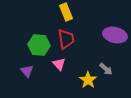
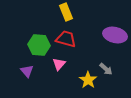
red trapezoid: rotated 65 degrees counterclockwise
pink triangle: rotated 24 degrees clockwise
